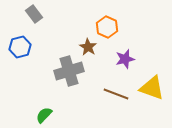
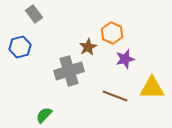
orange hexagon: moved 5 px right, 6 px down
brown star: rotated 12 degrees clockwise
yellow triangle: rotated 20 degrees counterclockwise
brown line: moved 1 px left, 2 px down
